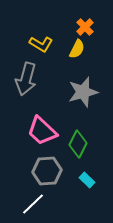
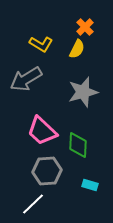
gray arrow: rotated 44 degrees clockwise
green diamond: moved 1 px down; rotated 24 degrees counterclockwise
cyan rectangle: moved 3 px right, 5 px down; rotated 28 degrees counterclockwise
